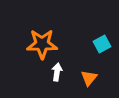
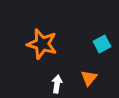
orange star: rotated 16 degrees clockwise
white arrow: moved 12 px down
